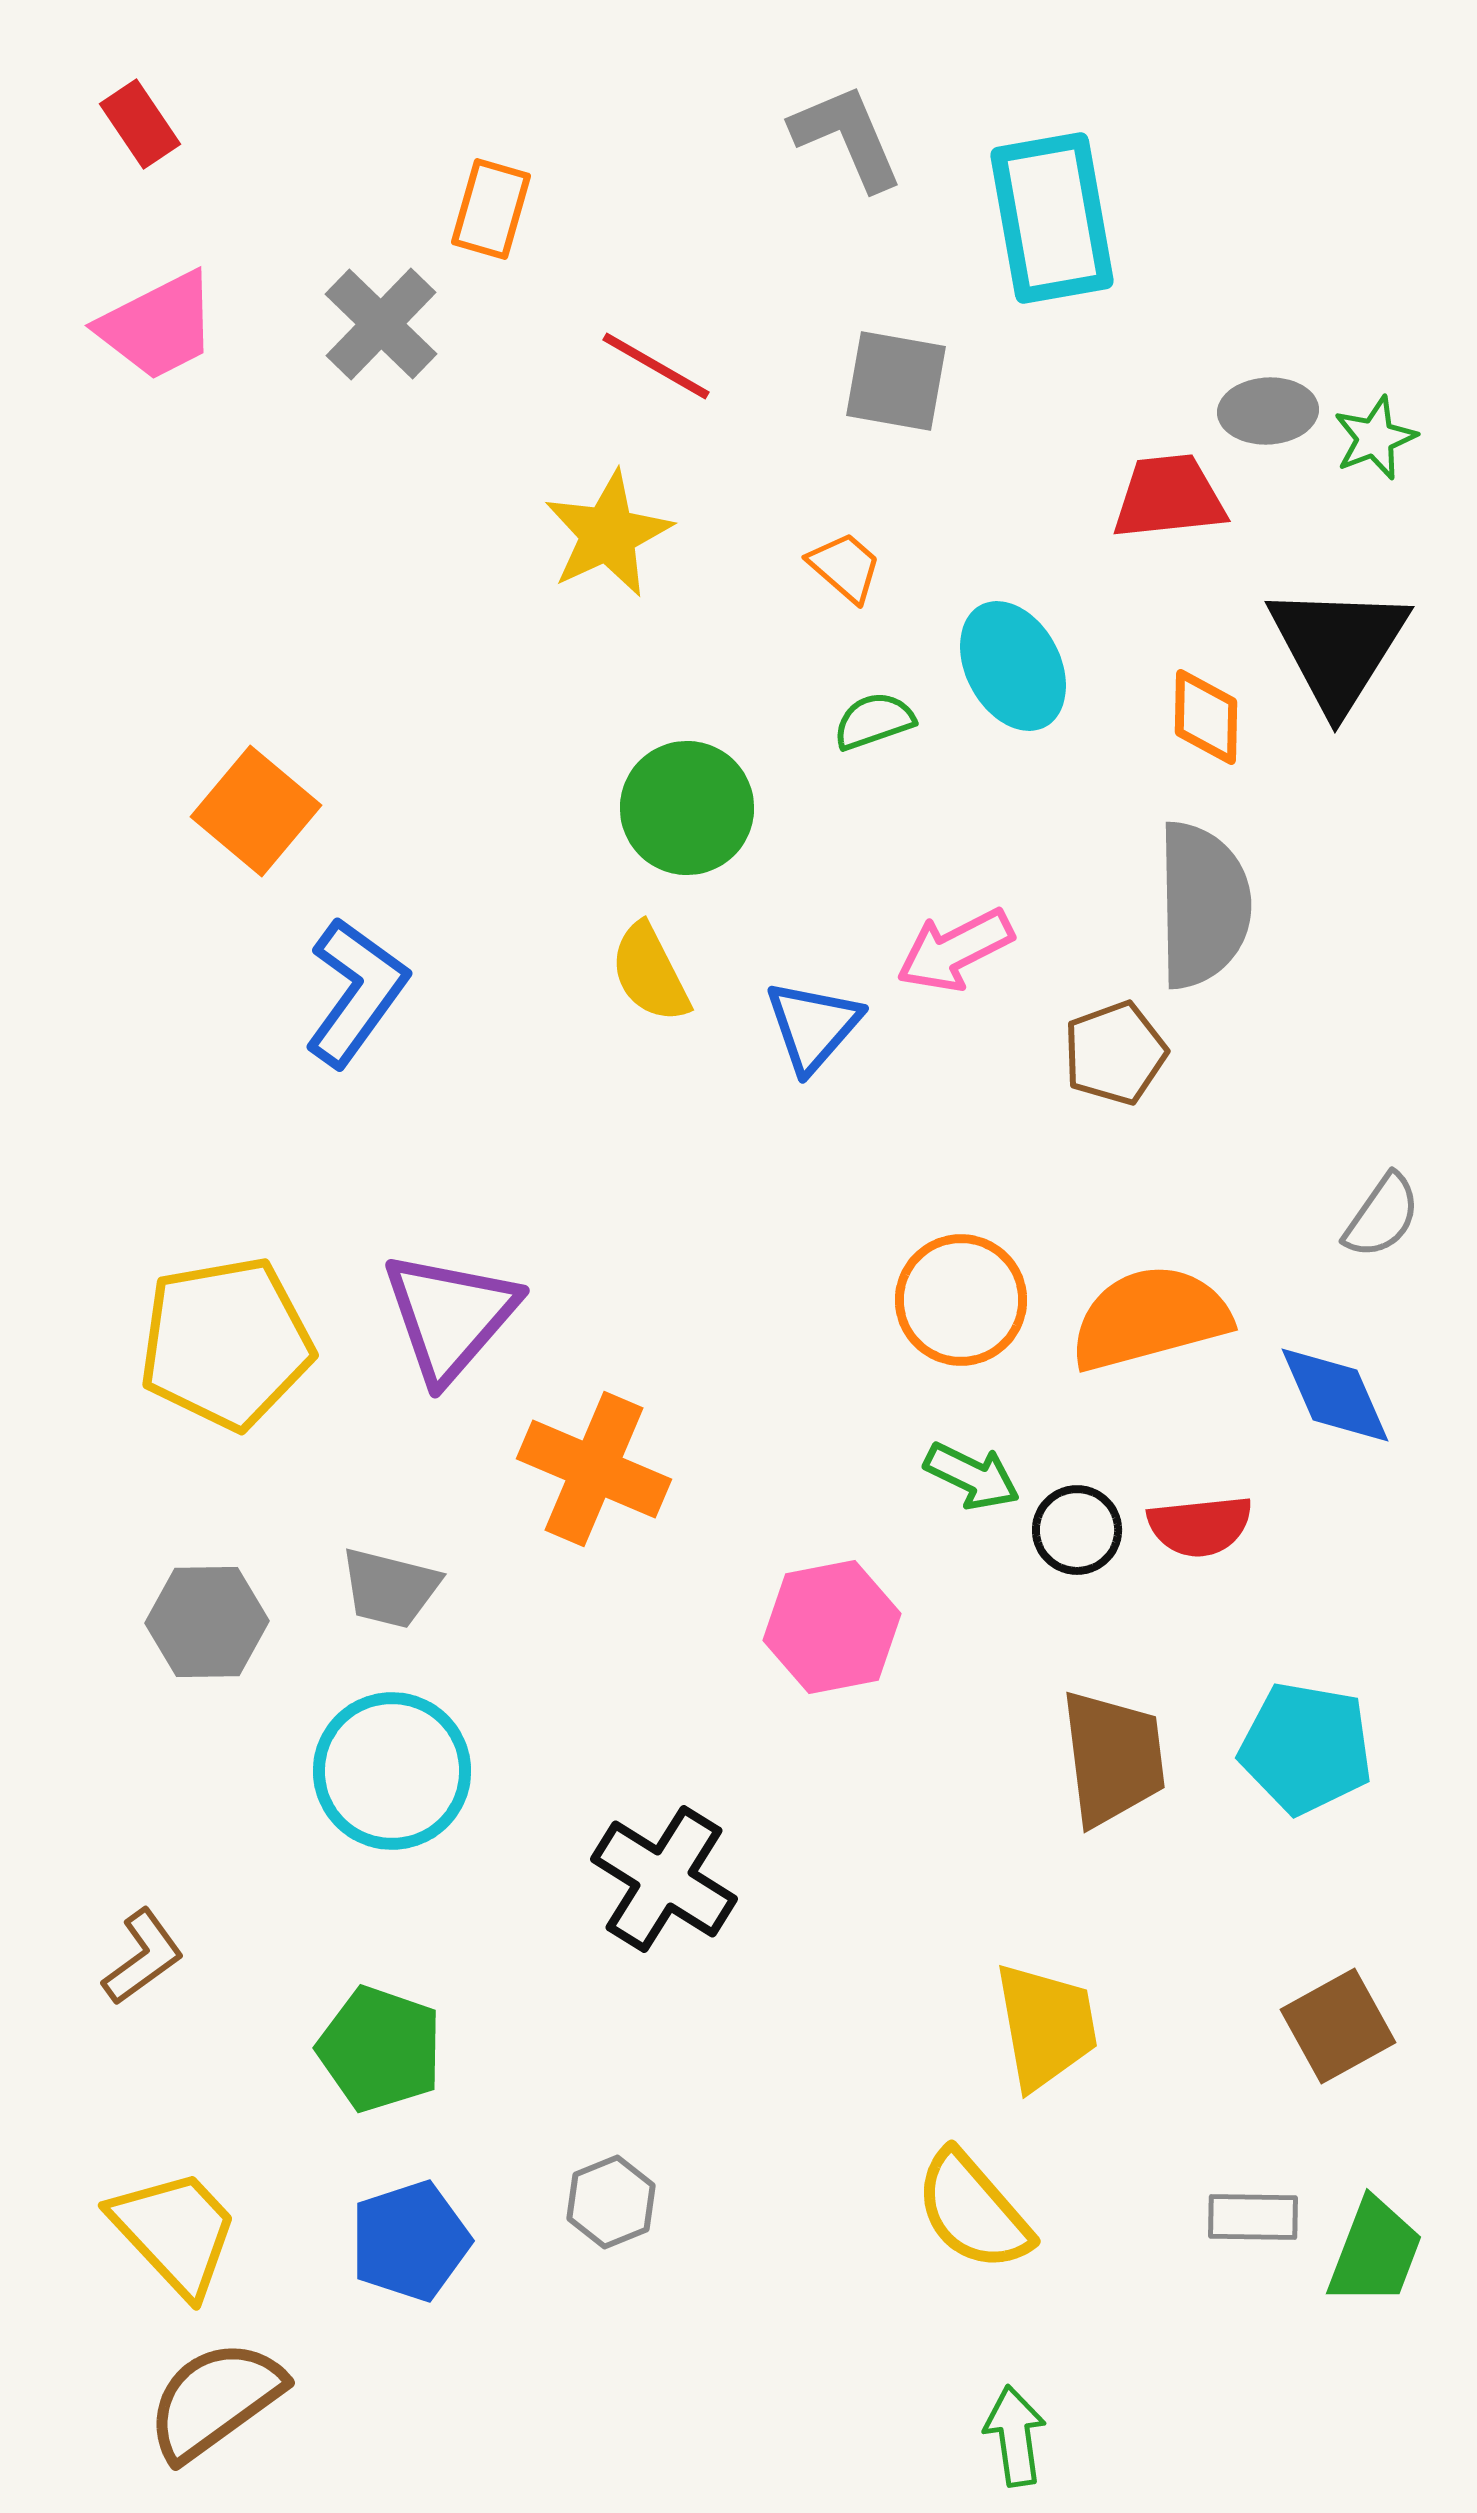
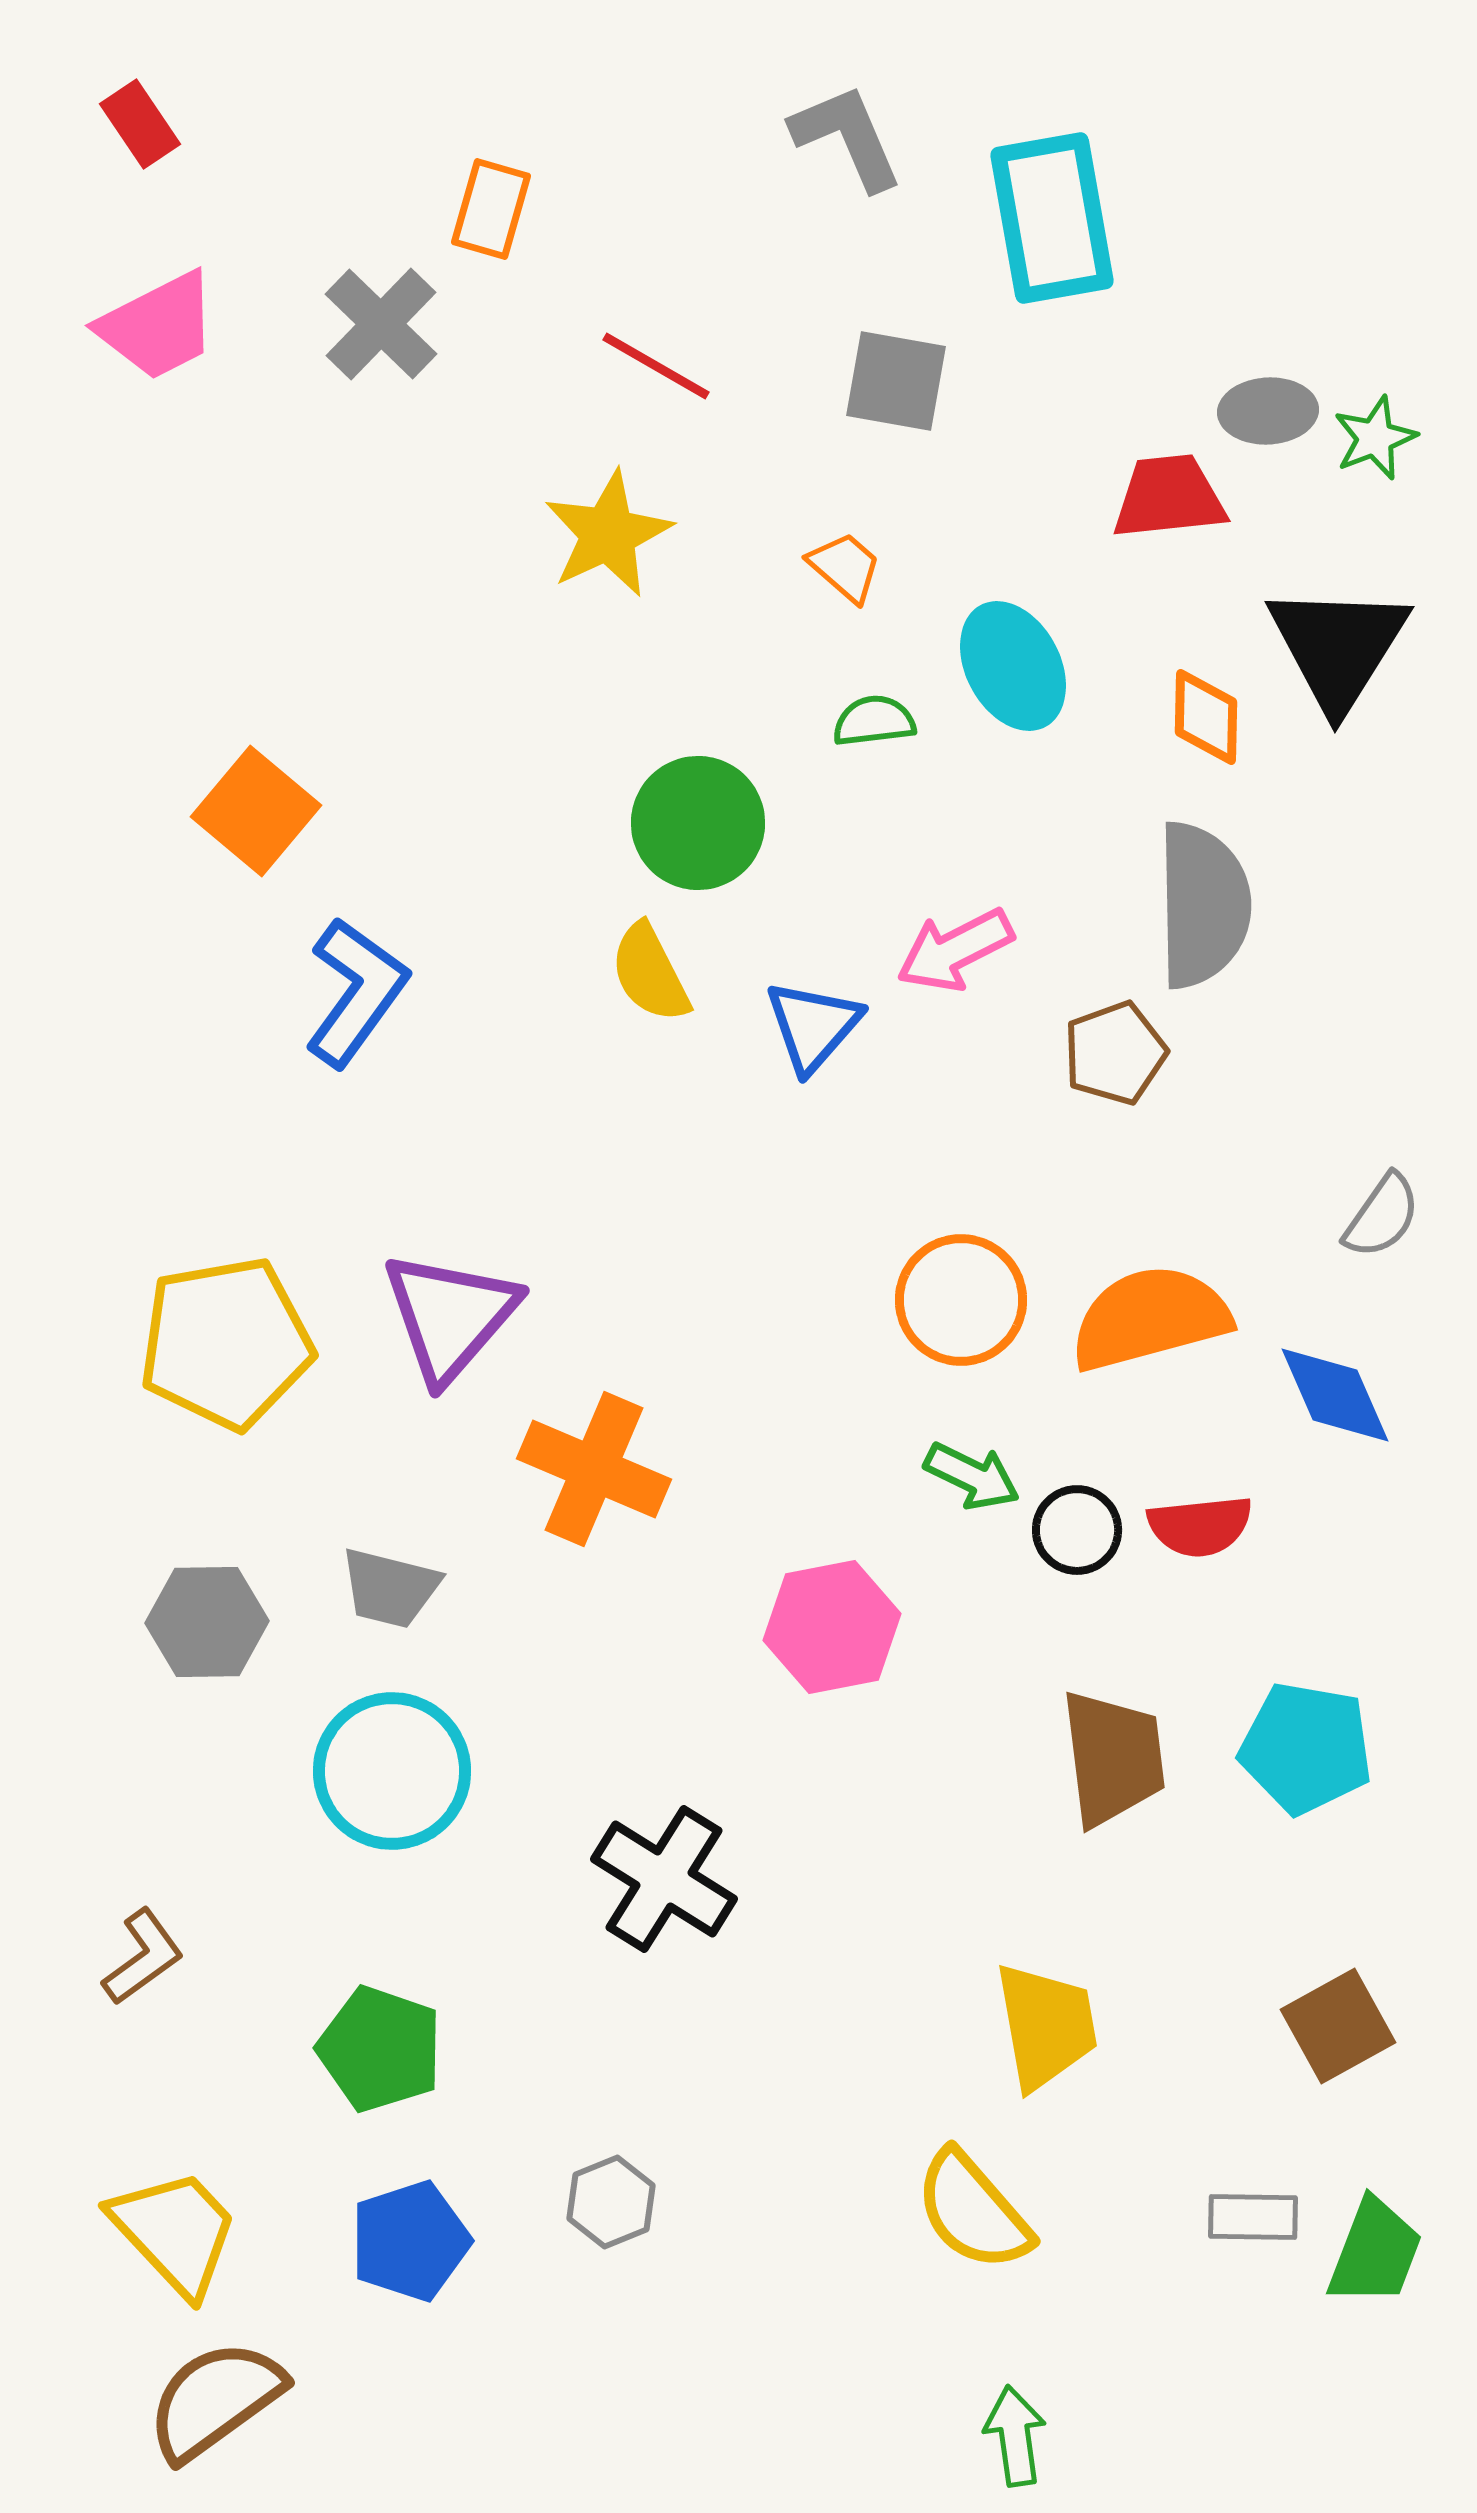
green semicircle at (874, 721): rotated 12 degrees clockwise
green circle at (687, 808): moved 11 px right, 15 px down
